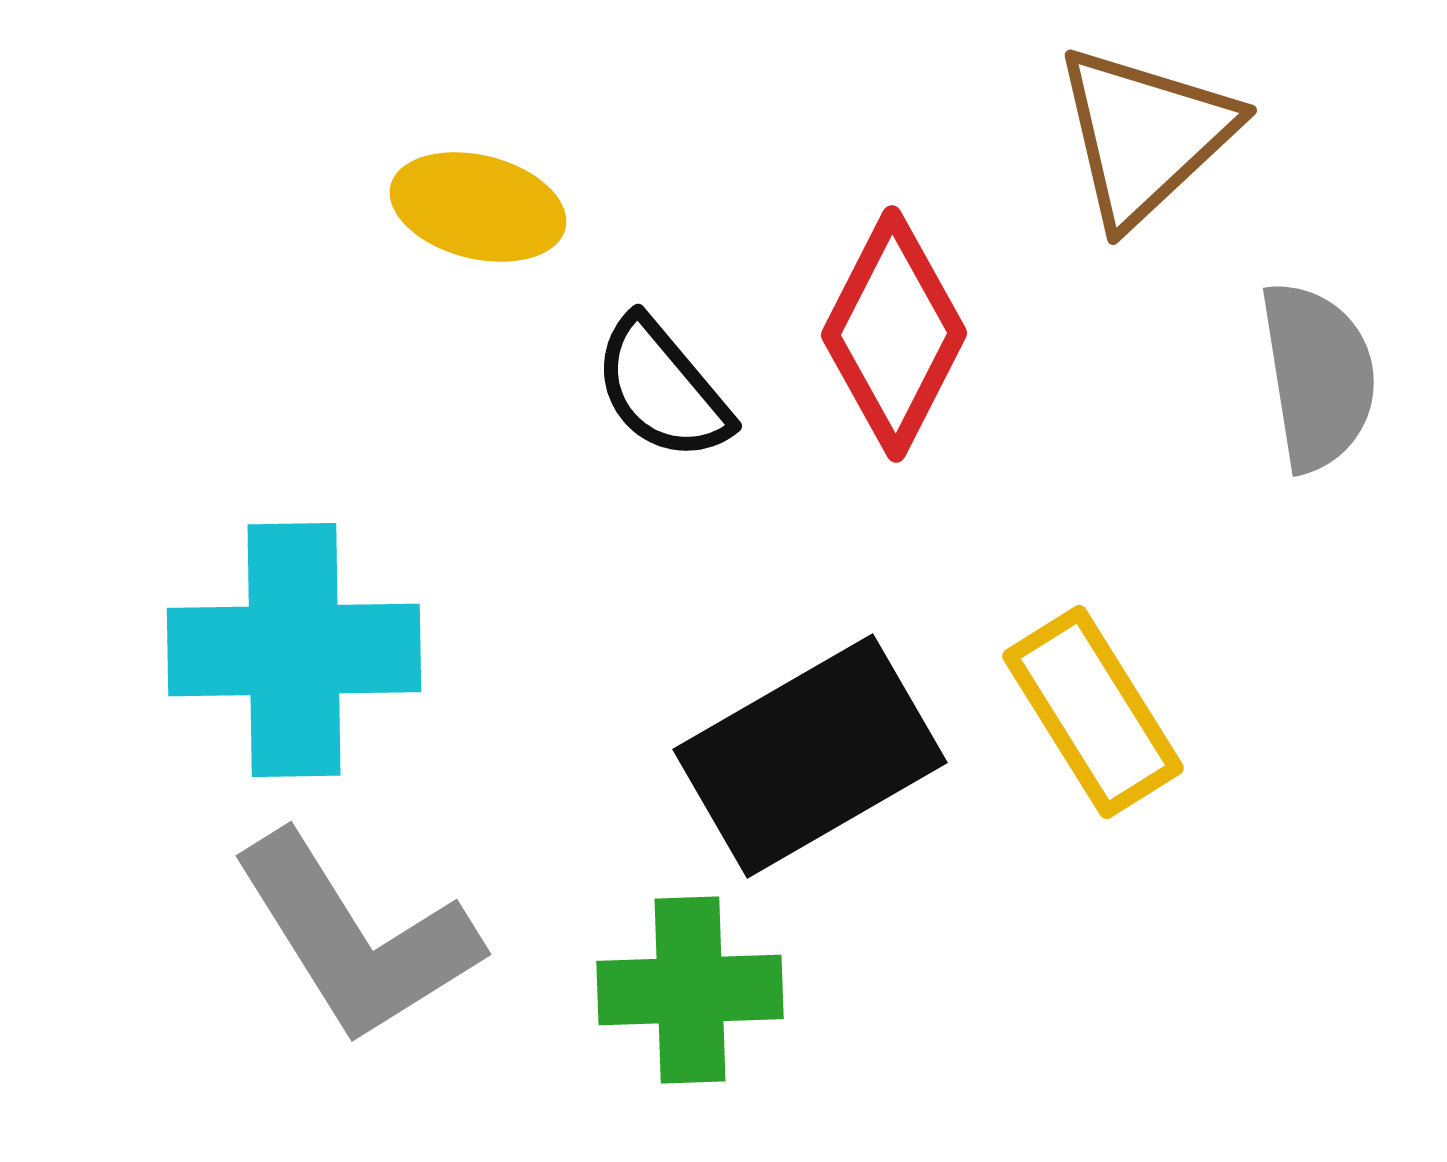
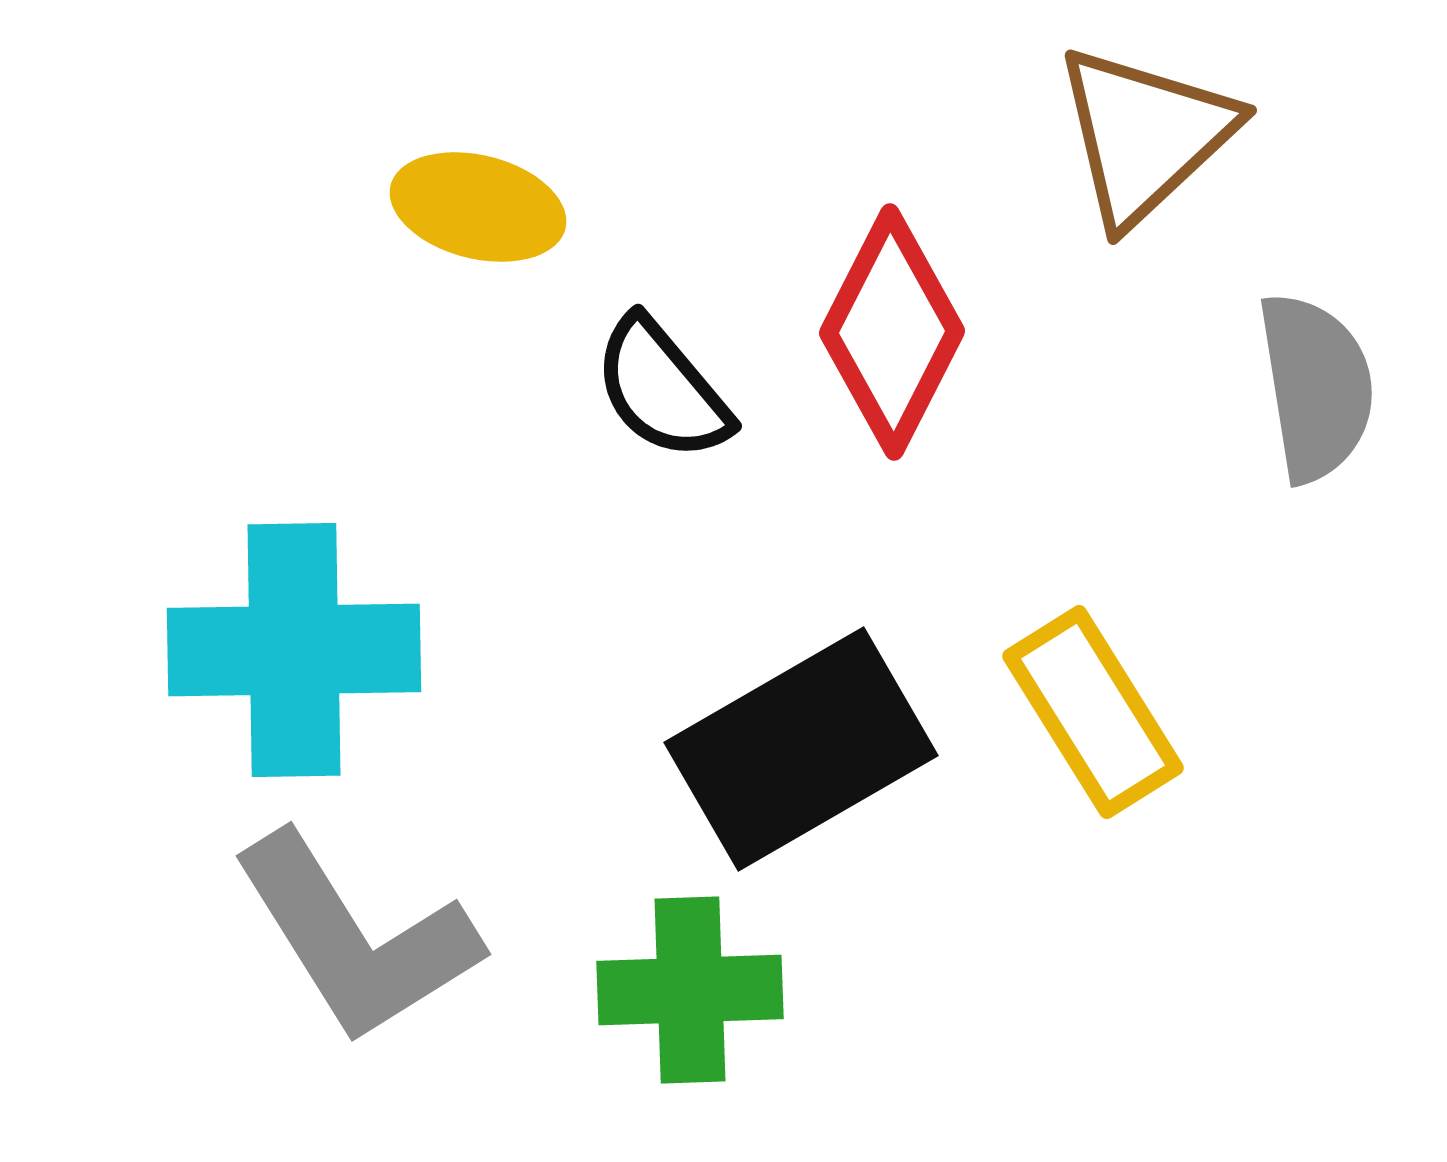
red diamond: moved 2 px left, 2 px up
gray semicircle: moved 2 px left, 11 px down
black rectangle: moved 9 px left, 7 px up
